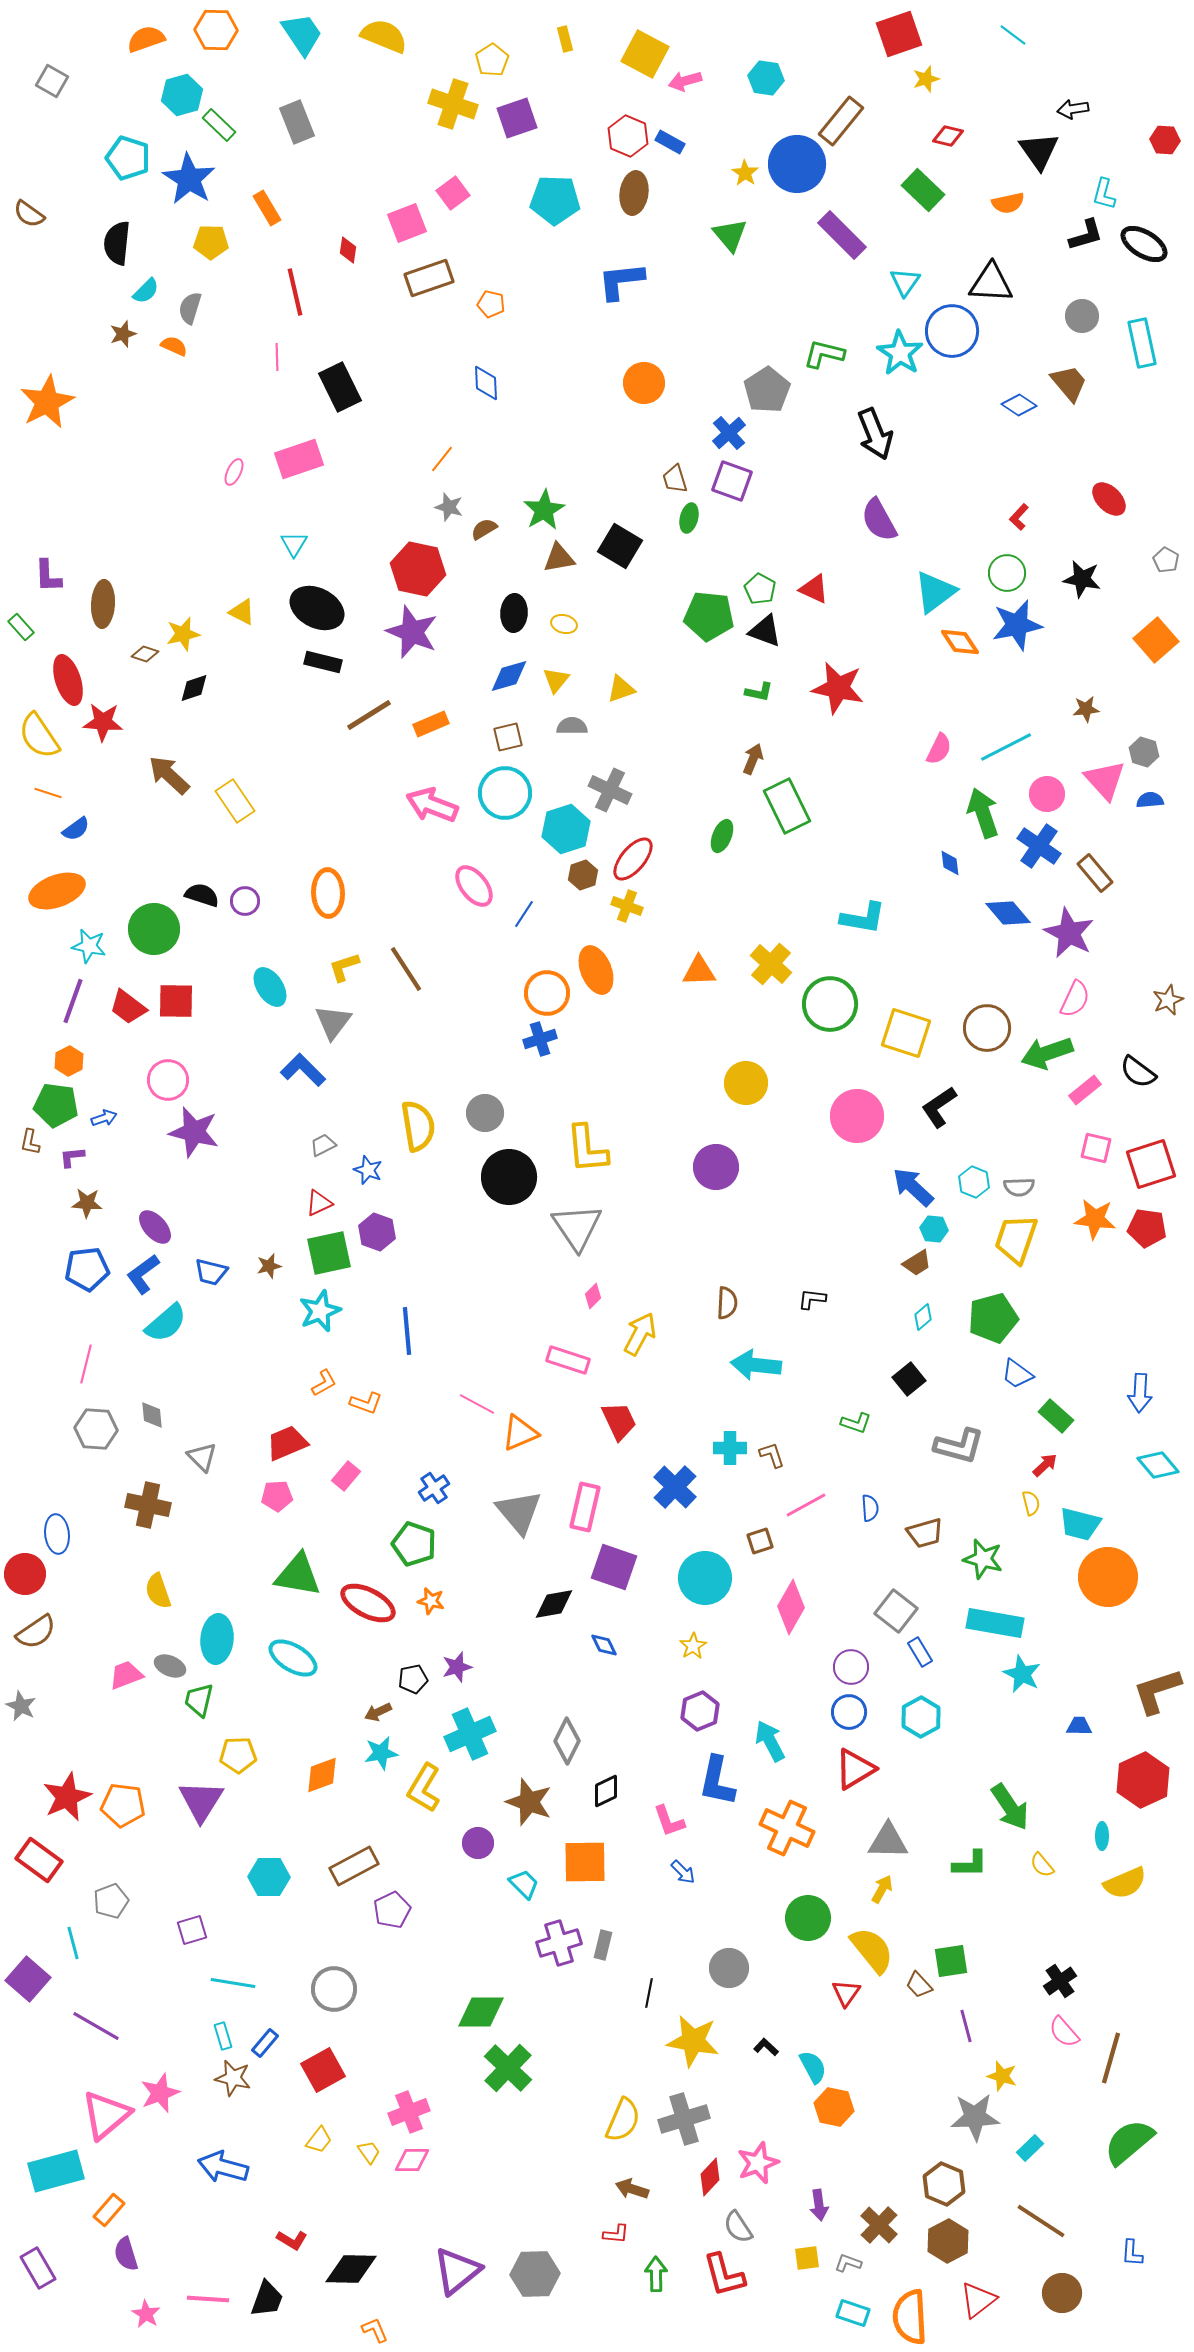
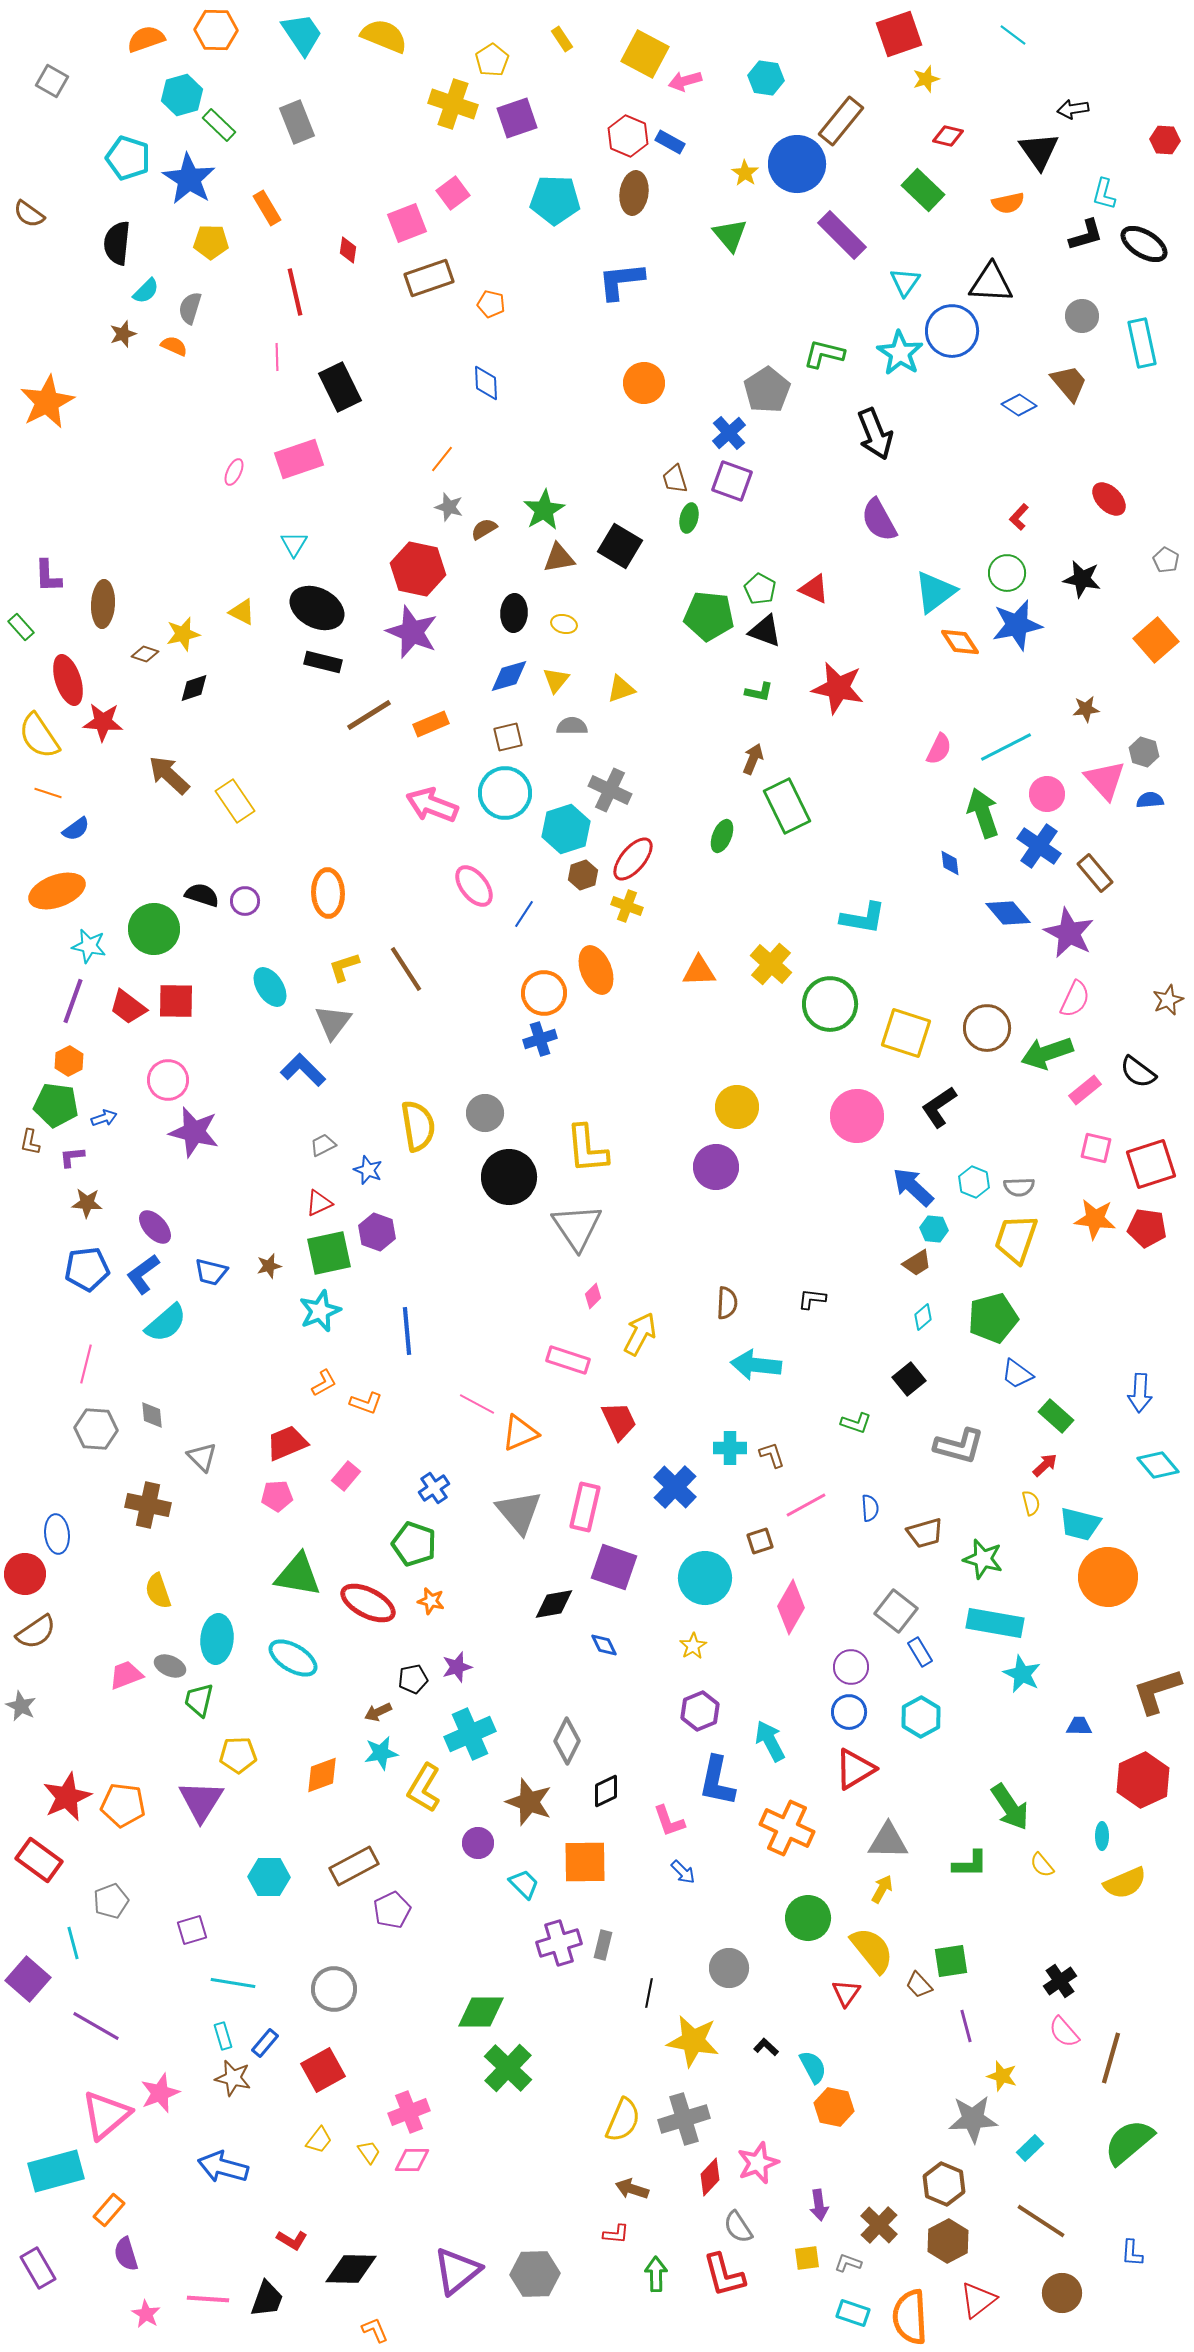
yellow rectangle at (565, 39): moved 3 px left; rotated 20 degrees counterclockwise
orange circle at (547, 993): moved 3 px left
yellow circle at (746, 1083): moved 9 px left, 24 px down
gray star at (975, 2117): moved 2 px left, 2 px down
